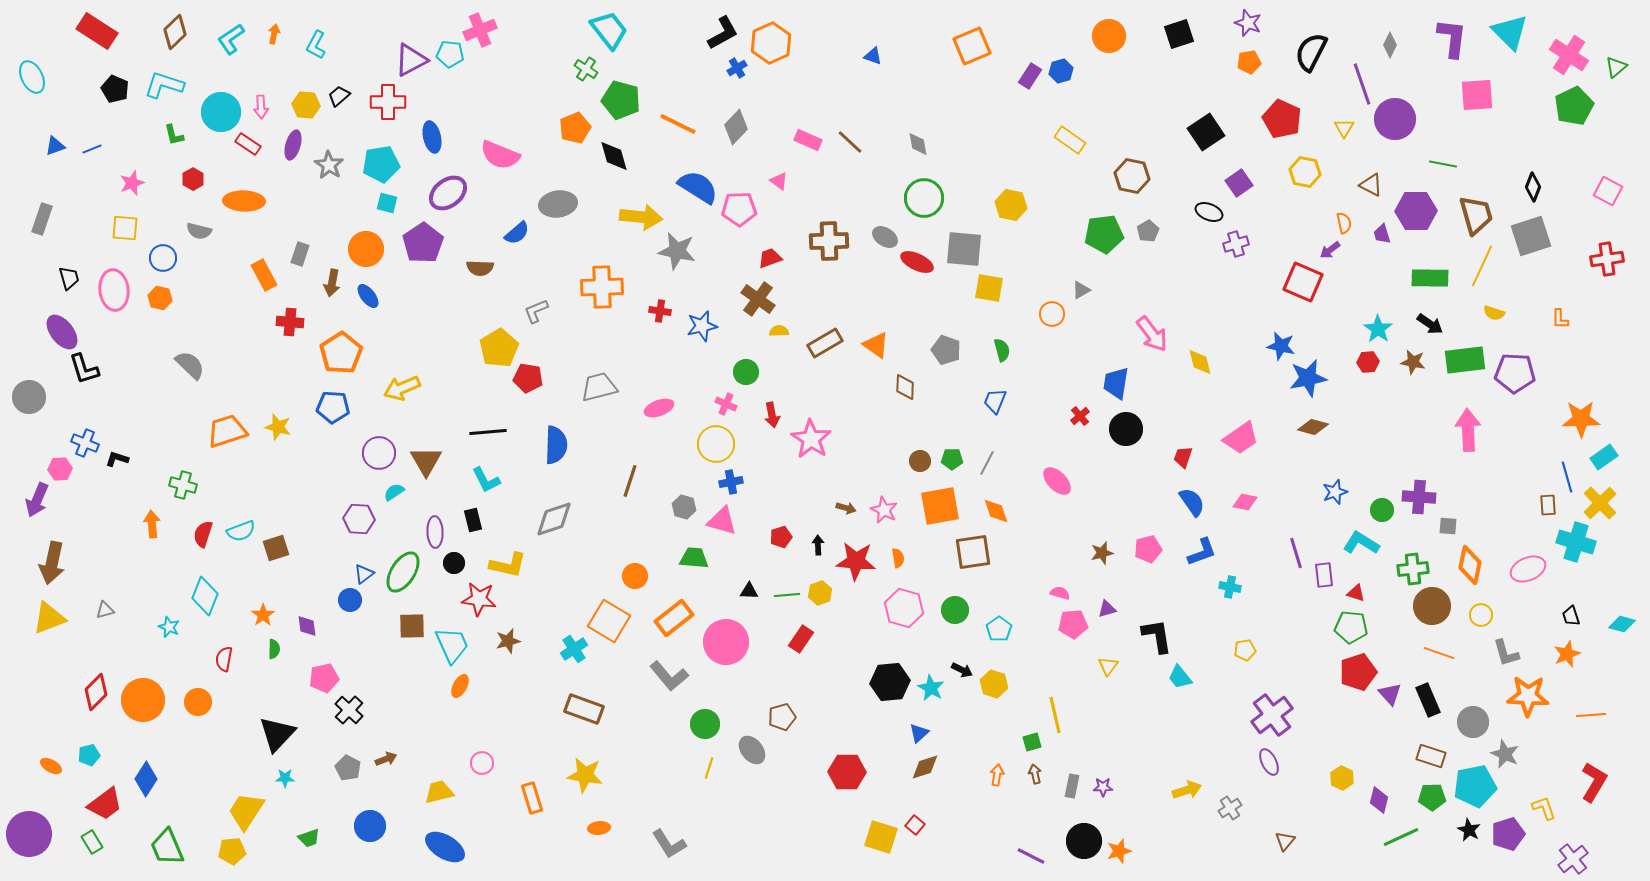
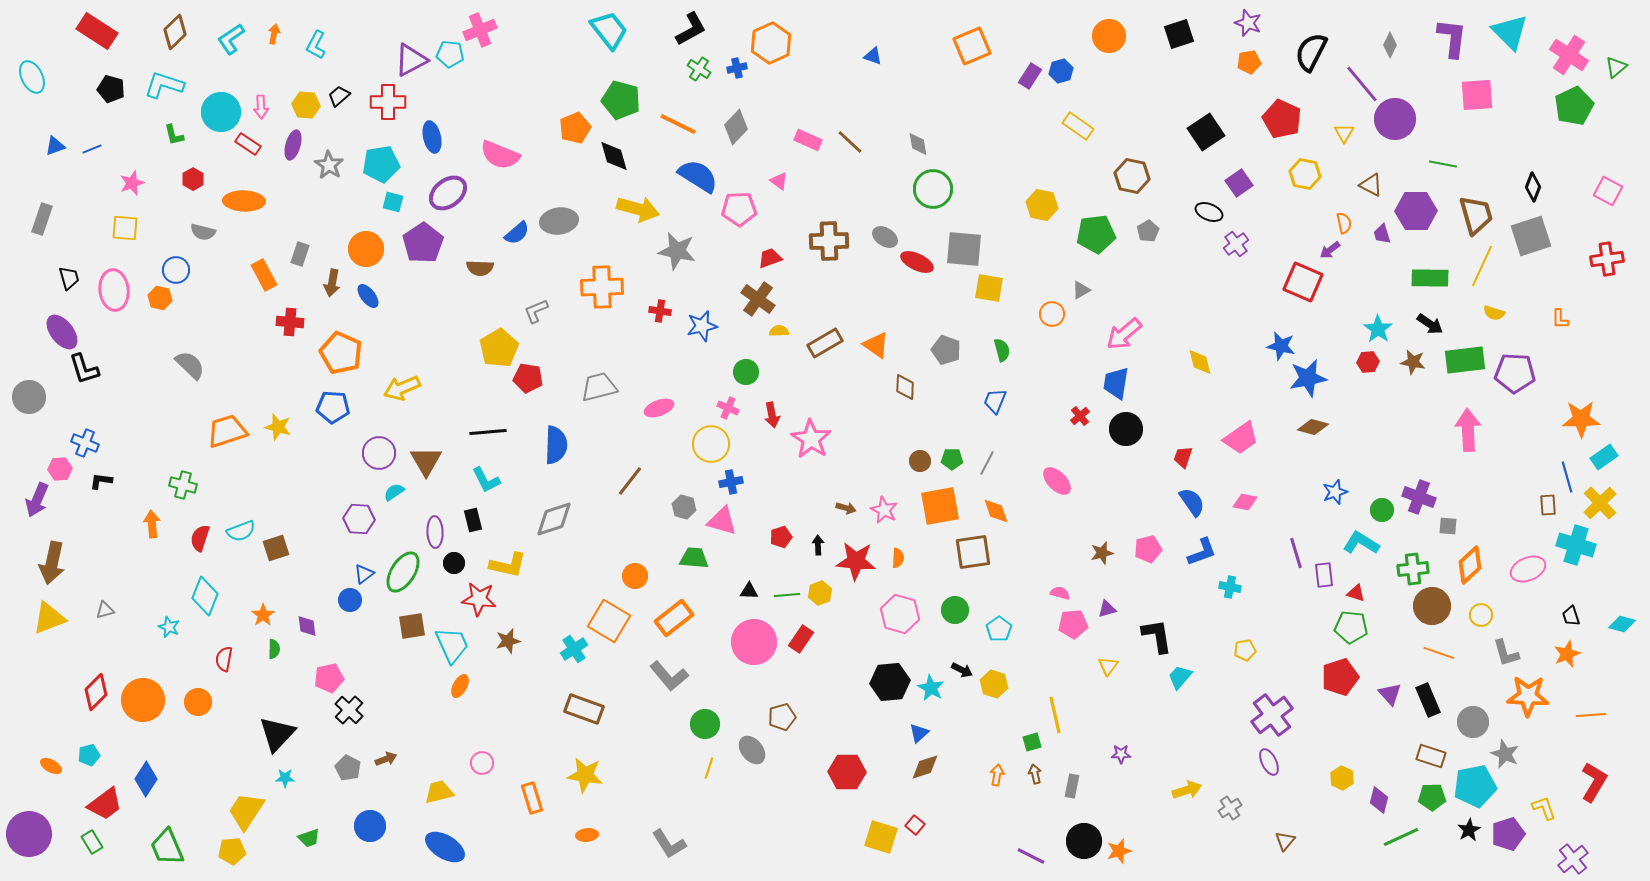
black L-shape at (723, 33): moved 32 px left, 4 px up
blue cross at (737, 68): rotated 18 degrees clockwise
green cross at (586, 69): moved 113 px right
purple line at (1362, 84): rotated 21 degrees counterclockwise
black pentagon at (115, 89): moved 4 px left; rotated 8 degrees counterclockwise
yellow triangle at (1344, 128): moved 5 px down
yellow rectangle at (1070, 140): moved 8 px right, 14 px up
yellow hexagon at (1305, 172): moved 2 px down
blue semicircle at (698, 187): moved 11 px up
green circle at (924, 198): moved 9 px right, 9 px up
cyan square at (387, 203): moved 6 px right, 1 px up
gray ellipse at (558, 204): moved 1 px right, 17 px down
yellow hexagon at (1011, 205): moved 31 px right
yellow arrow at (641, 217): moved 3 px left, 8 px up; rotated 9 degrees clockwise
gray semicircle at (199, 231): moved 4 px right, 1 px down
green pentagon at (1104, 234): moved 8 px left
purple cross at (1236, 244): rotated 20 degrees counterclockwise
blue circle at (163, 258): moved 13 px right, 12 px down
pink arrow at (1152, 334): moved 28 px left; rotated 87 degrees clockwise
orange pentagon at (341, 353): rotated 15 degrees counterclockwise
pink cross at (726, 404): moved 2 px right, 4 px down
yellow circle at (716, 444): moved 5 px left
black L-shape at (117, 459): moved 16 px left, 22 px down; rotated 10 degrees counterclockwise
brown line at (630, 481): rotated 20 degrees clockwise
purple cross at (1419, 497): rotated 16 degrees clockwise
red semicircle at (203, 534): moved 3 px left, 4 px down
cyan cross at (1576, 542): moved 3 px down
orange semicircle at (898, 558): rotated 12 degrees clockwise
orange diamond at (1470, 565): rotated 36 degrees clockwise
pink hexagon at (904, 608): moved 4 px left, 6 px down
brown square at (412, 626): rotated 8 degrees counterclockwise
pink circle at (726, 642): moved 28 px right
red pentagon at (1358, 672): moved 18 px left, 5 px down
cyan trapezoid at (1180, 677): rotated 80 degrees clockwise
pink pentagon at (324, 678): moved 5 px right
purple star at (1103, 787): moved 18 px right, 33 px up
orange ellipse at (599, 828): moved 12 px left, 7 px down
black star at (1469, 830): rotated 15 degrees clockwise
